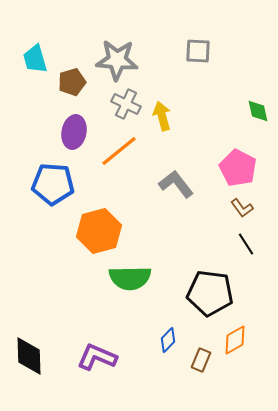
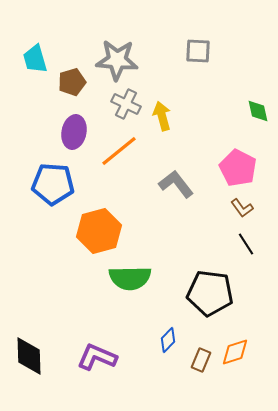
orange diamond: moved 12 px down; rotated 12 degrees clockwise
